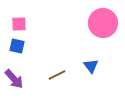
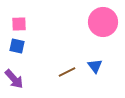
pink circle: moved 1 px up
blue triangle: moved 4 px right
brown line: moved 10 px right, 3 px up
